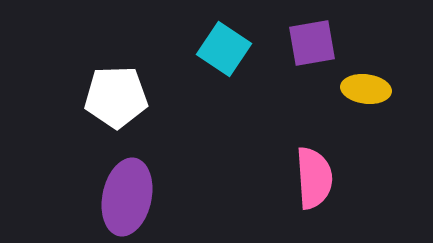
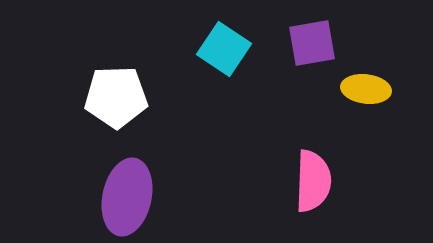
pink semicircle: moved 1 px left, 3 px down; rotated 6 degrees clockwise
